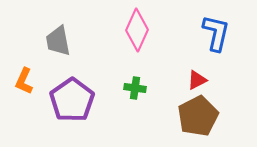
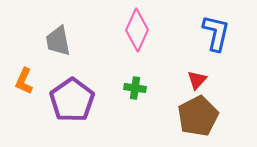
red triangle: rotated 20 degrees counterclockwise
